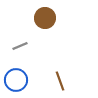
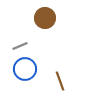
blue circle: moved 9 px right, 11 px up
